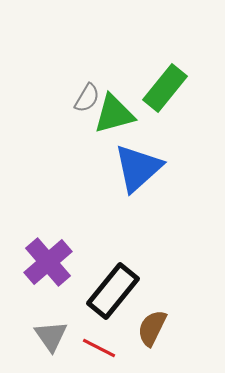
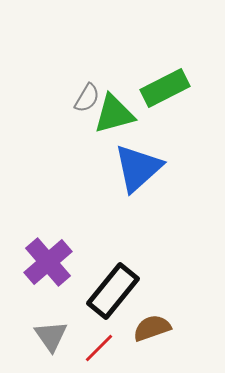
green rectangle: rotated 24 degrees clockwise
brown semicircle: rotated 45 degrees clockwise
red line: rotated 72 degrees counterclockwise
